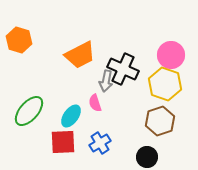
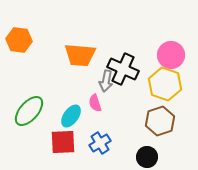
orange hexagon: rotated 10 degrees counterclockwise
orange trapezoid: rotated 32 degrees clockwise
